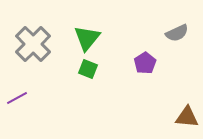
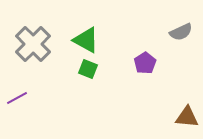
gray semicircle: moved 4 px right, 1 px up
green triangle: moved 1 px left, 2 px down; rotated 40 degrees counterclockwise
